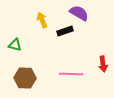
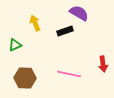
yellow arrow: moved 7 px left, 3 px down
green triangle: rotated 40 degrees counterclockwise
pink line: moved 2 px left; rotated 10 degrees clockwise
